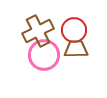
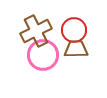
brown cross: moved 2 px left
pink circle: moved 1 px left
